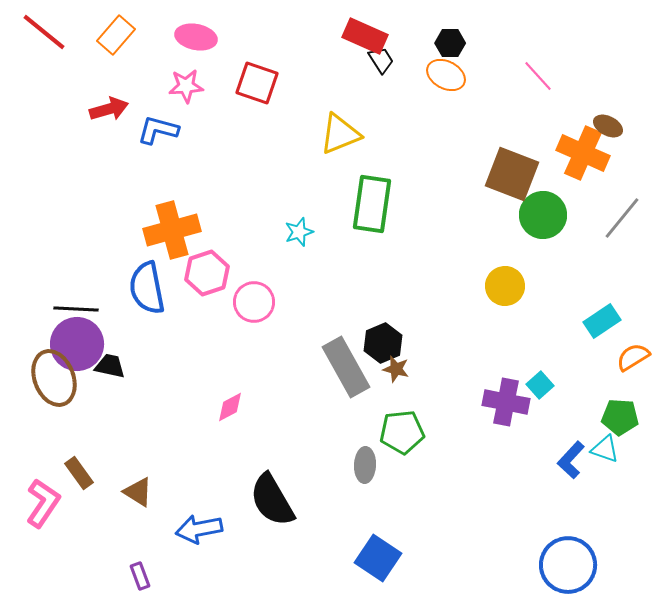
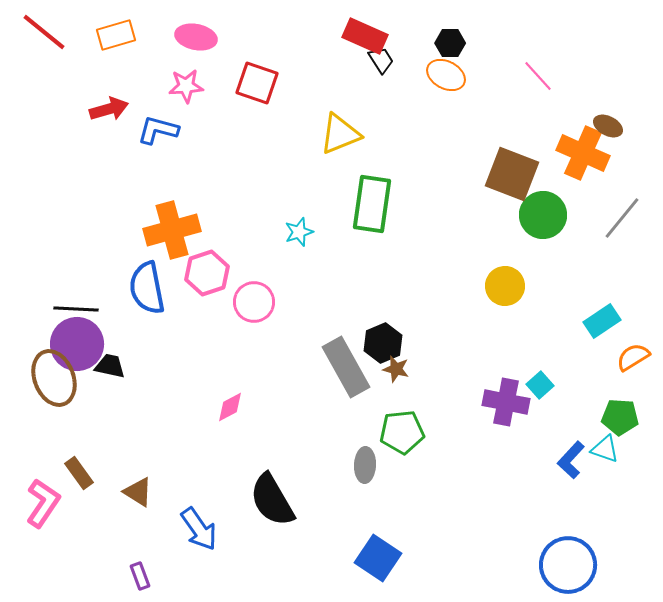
orange rectangle at (116, 35): rotated 33 degrees clockwise
blue arrow at (199, 529): rotated 114 degrees counterclockwise
